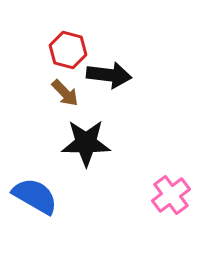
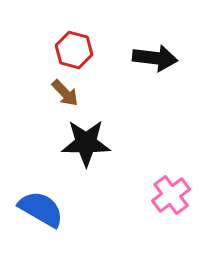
red hexagon: moved 6 px right
black arrow: moved 46 px right, 17 px up
blue semicircle: moved 6 px right, 13 px down
